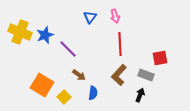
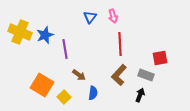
pink arrow: moved 2 px left
purple line: moved 3 px left; rotated 36 degrees clockwise
